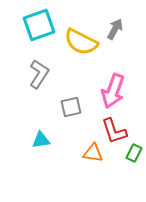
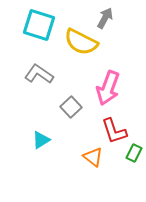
cyan square: rotated 36 degrees clockwise
gray arrow: moved 10 px left, 11 px up
gray L-shape: rotated 88 degrees counterclockwise
pink arrow: moved 5 px left, 3 px up
gray square: rotated 30 degrees counterclockwise
cyan triangle: rotated 24 degrees counterclockwise
orange triangle: moved 4 px down; rotated 30 degrees clockwise
